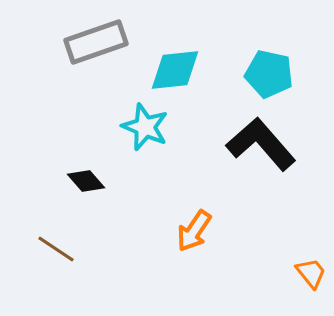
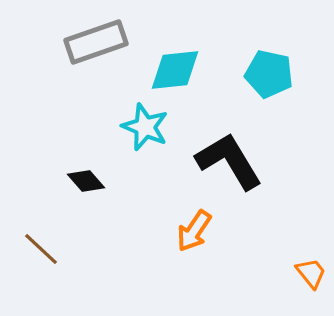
black L-shape: moved 32 px left, 17 px down; rotated 10 degrees clockwise
brown line: moved 15 px left; rotated 9 degrees clockwise
